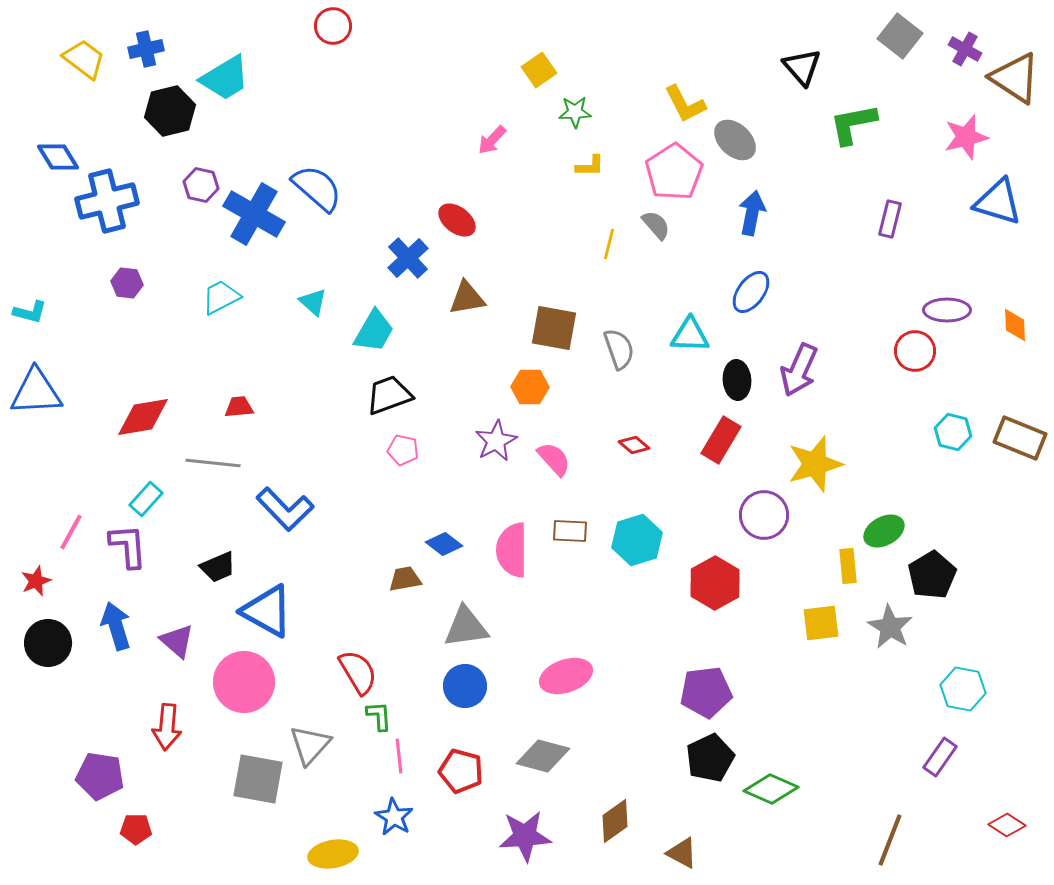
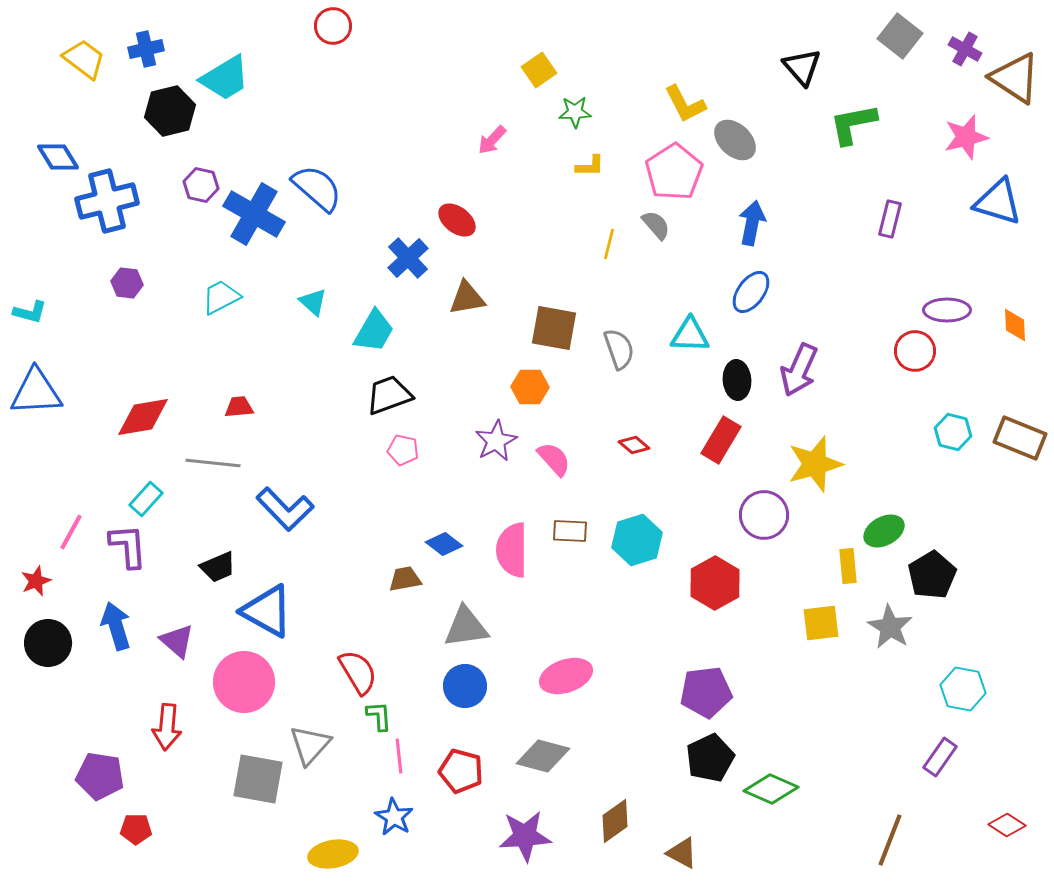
blue arrow at (752, 213): moved 10 px down
